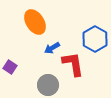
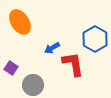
orange ellipse: moved 15 px left
purple square: moved 1 px right, 1 px down
gray circle: moved 15 px left
